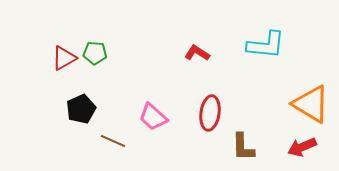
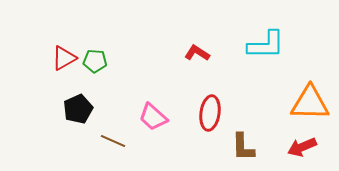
cyan L-shape: rotated 6 degrees counterclockwise
green pentagon: moved 8 px down
orange triangle: moved 1 px left, 1 px up; rotated 30 degrees counterclockwise
black pentagon: moved 3 px left
